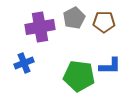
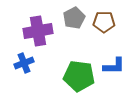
purple cross: moved 2 px left, 4 px down
blue L-shape: moved 4 px right
